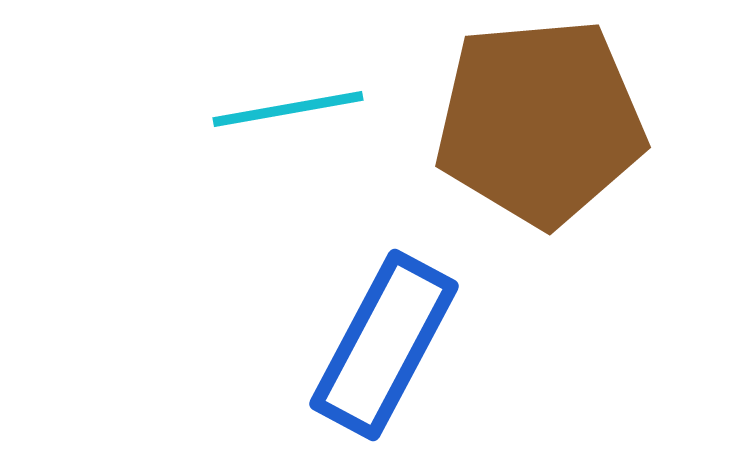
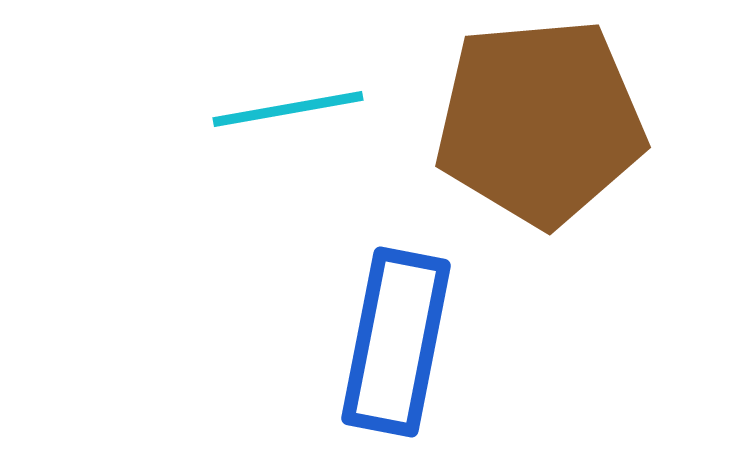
blue rectangle: moved 12 px right, 3 px up; rotated 17 degrees counterclockwise
